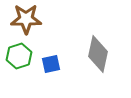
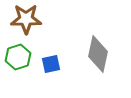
green hexagon: moved 1 px left, 1 px down
